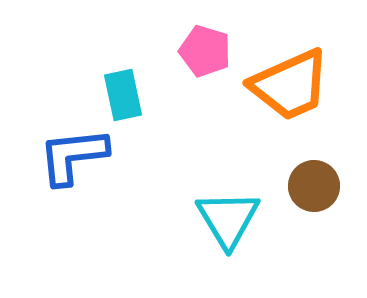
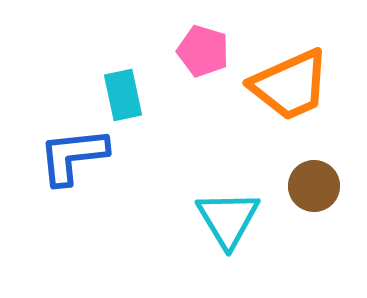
pink pentagon: moved 2 px left
